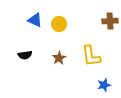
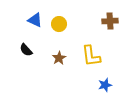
black semicircle: moved 1 px right, 5 px up; rotated 56 degrees clockwise
blue star: moved 1 px right
